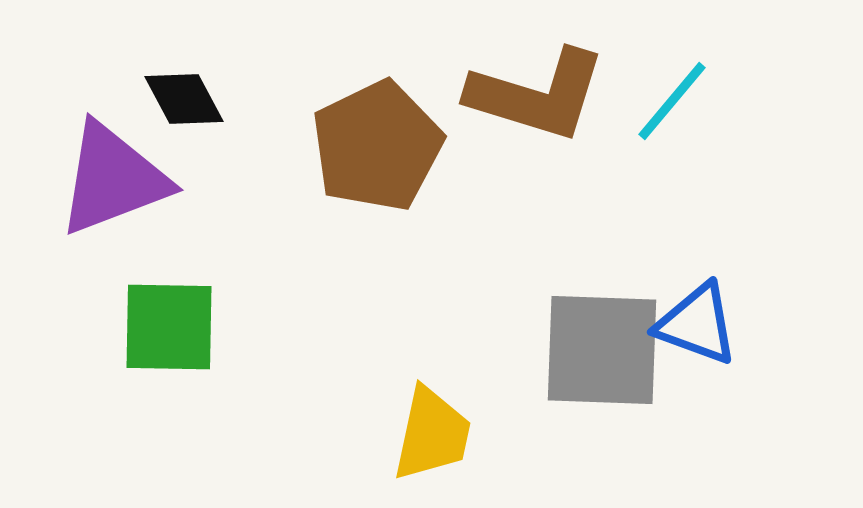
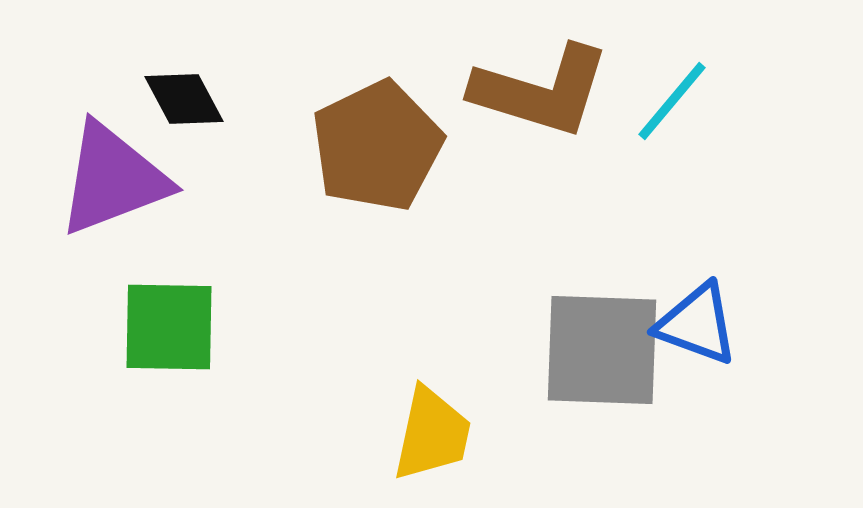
brown L-shape: moved 4 px right, 4 px up
